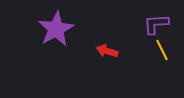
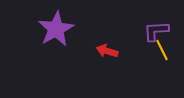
purple L-shape: moved 7 px down
